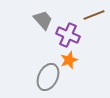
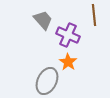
brown line: rotated 75 degrees counterclockwise
orange star: moved 1 px left, 2 px down; rotated 18 degrees counterclockwise
gray ellipse: moved 1 px left, 4 px down
